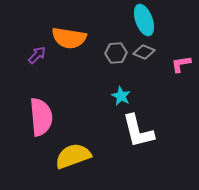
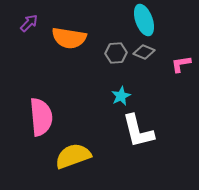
purple arrow: moved 8 px left, 32 px up
cyan star: rotated 18 degrees clockwise
